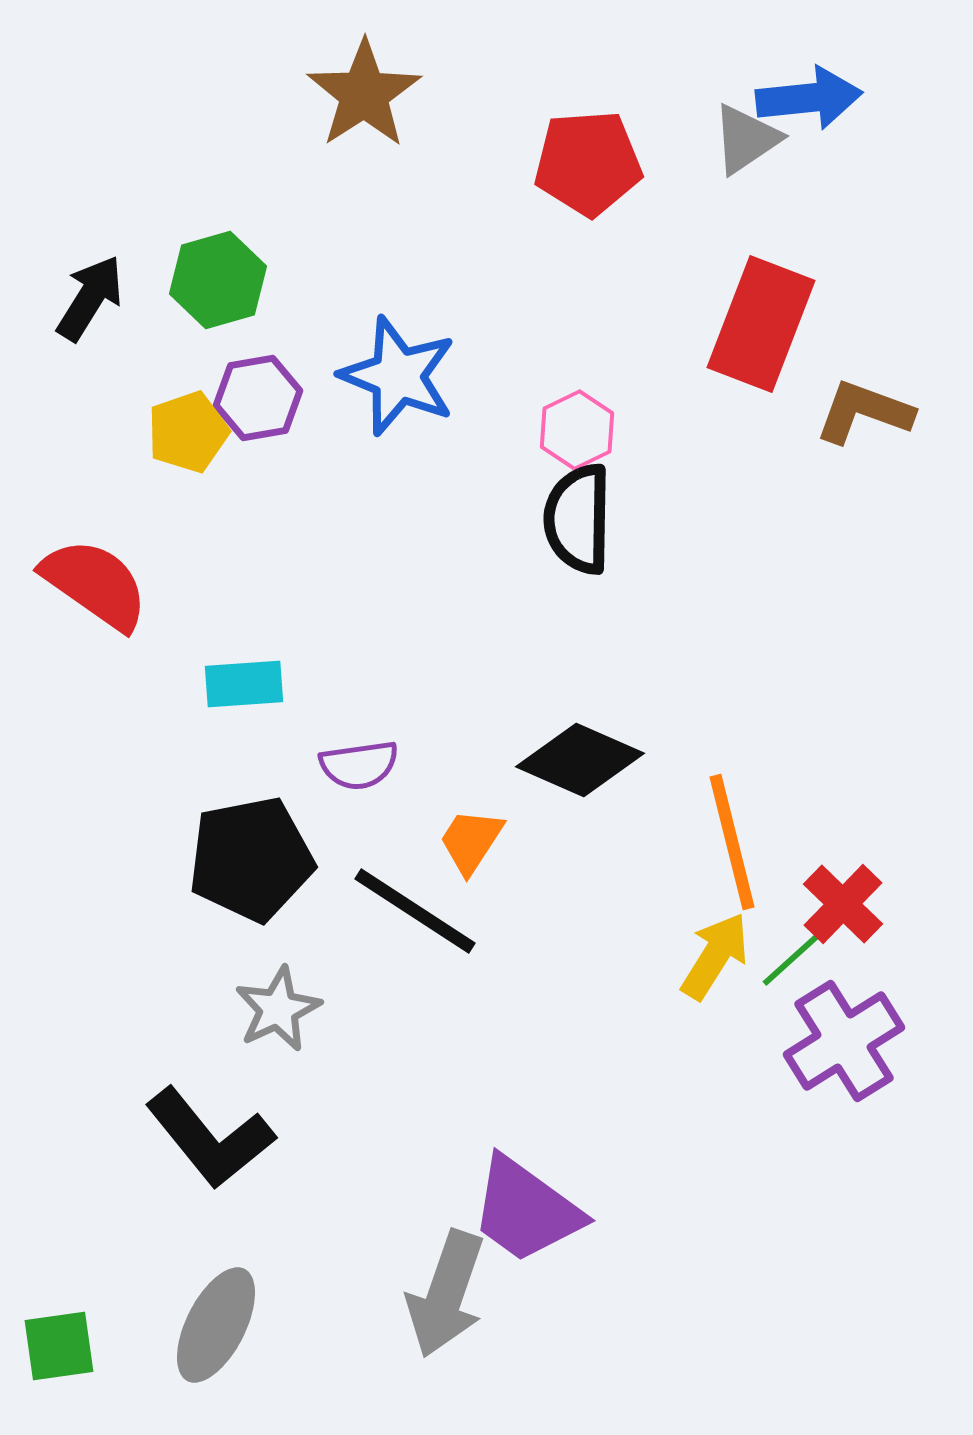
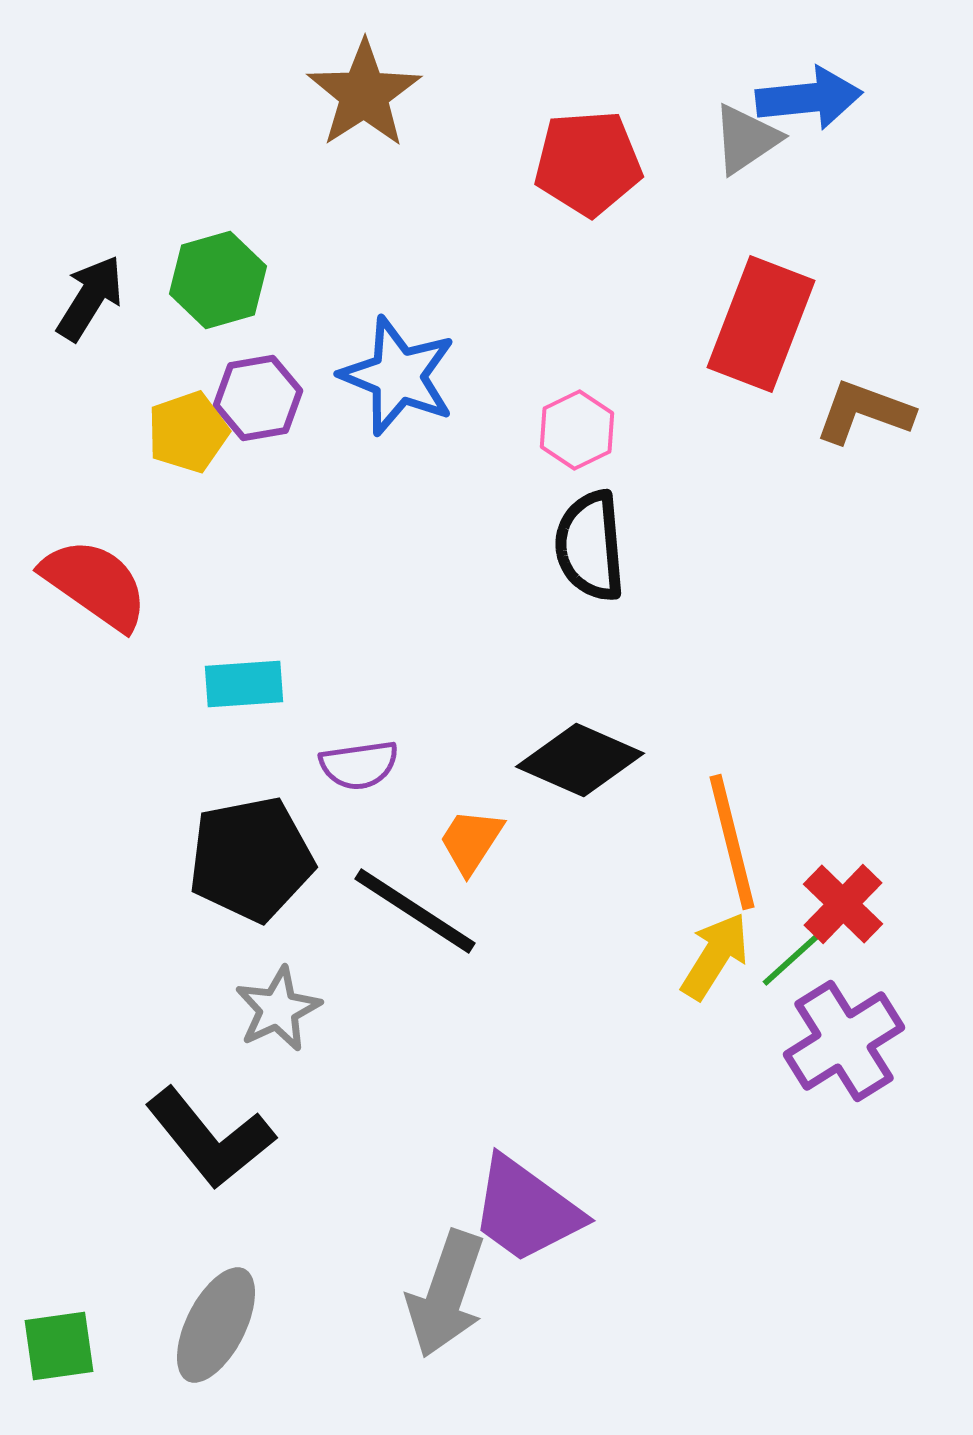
black semicircle: moved 12 px right, 27 px down; rotated 6 degrees counterclockwise
